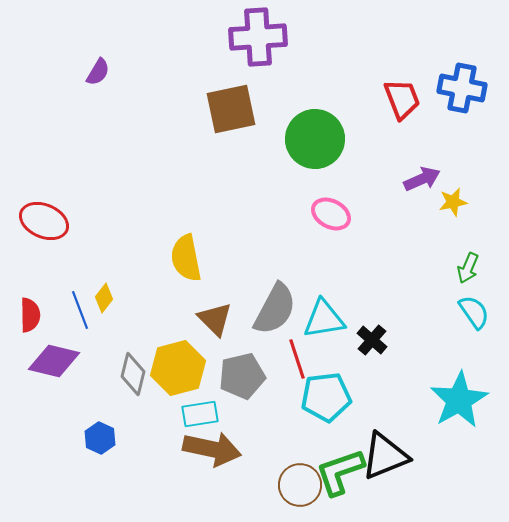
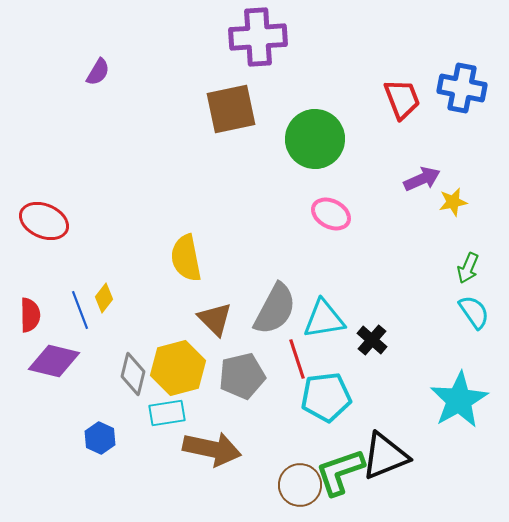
cyan rectangle: moved 33 px left, 1 px up
